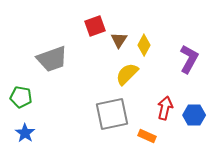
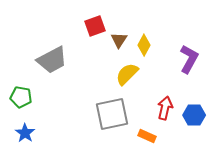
gray trapezoid: moved 1 px down; rotated 8 degrees counterclockwise
